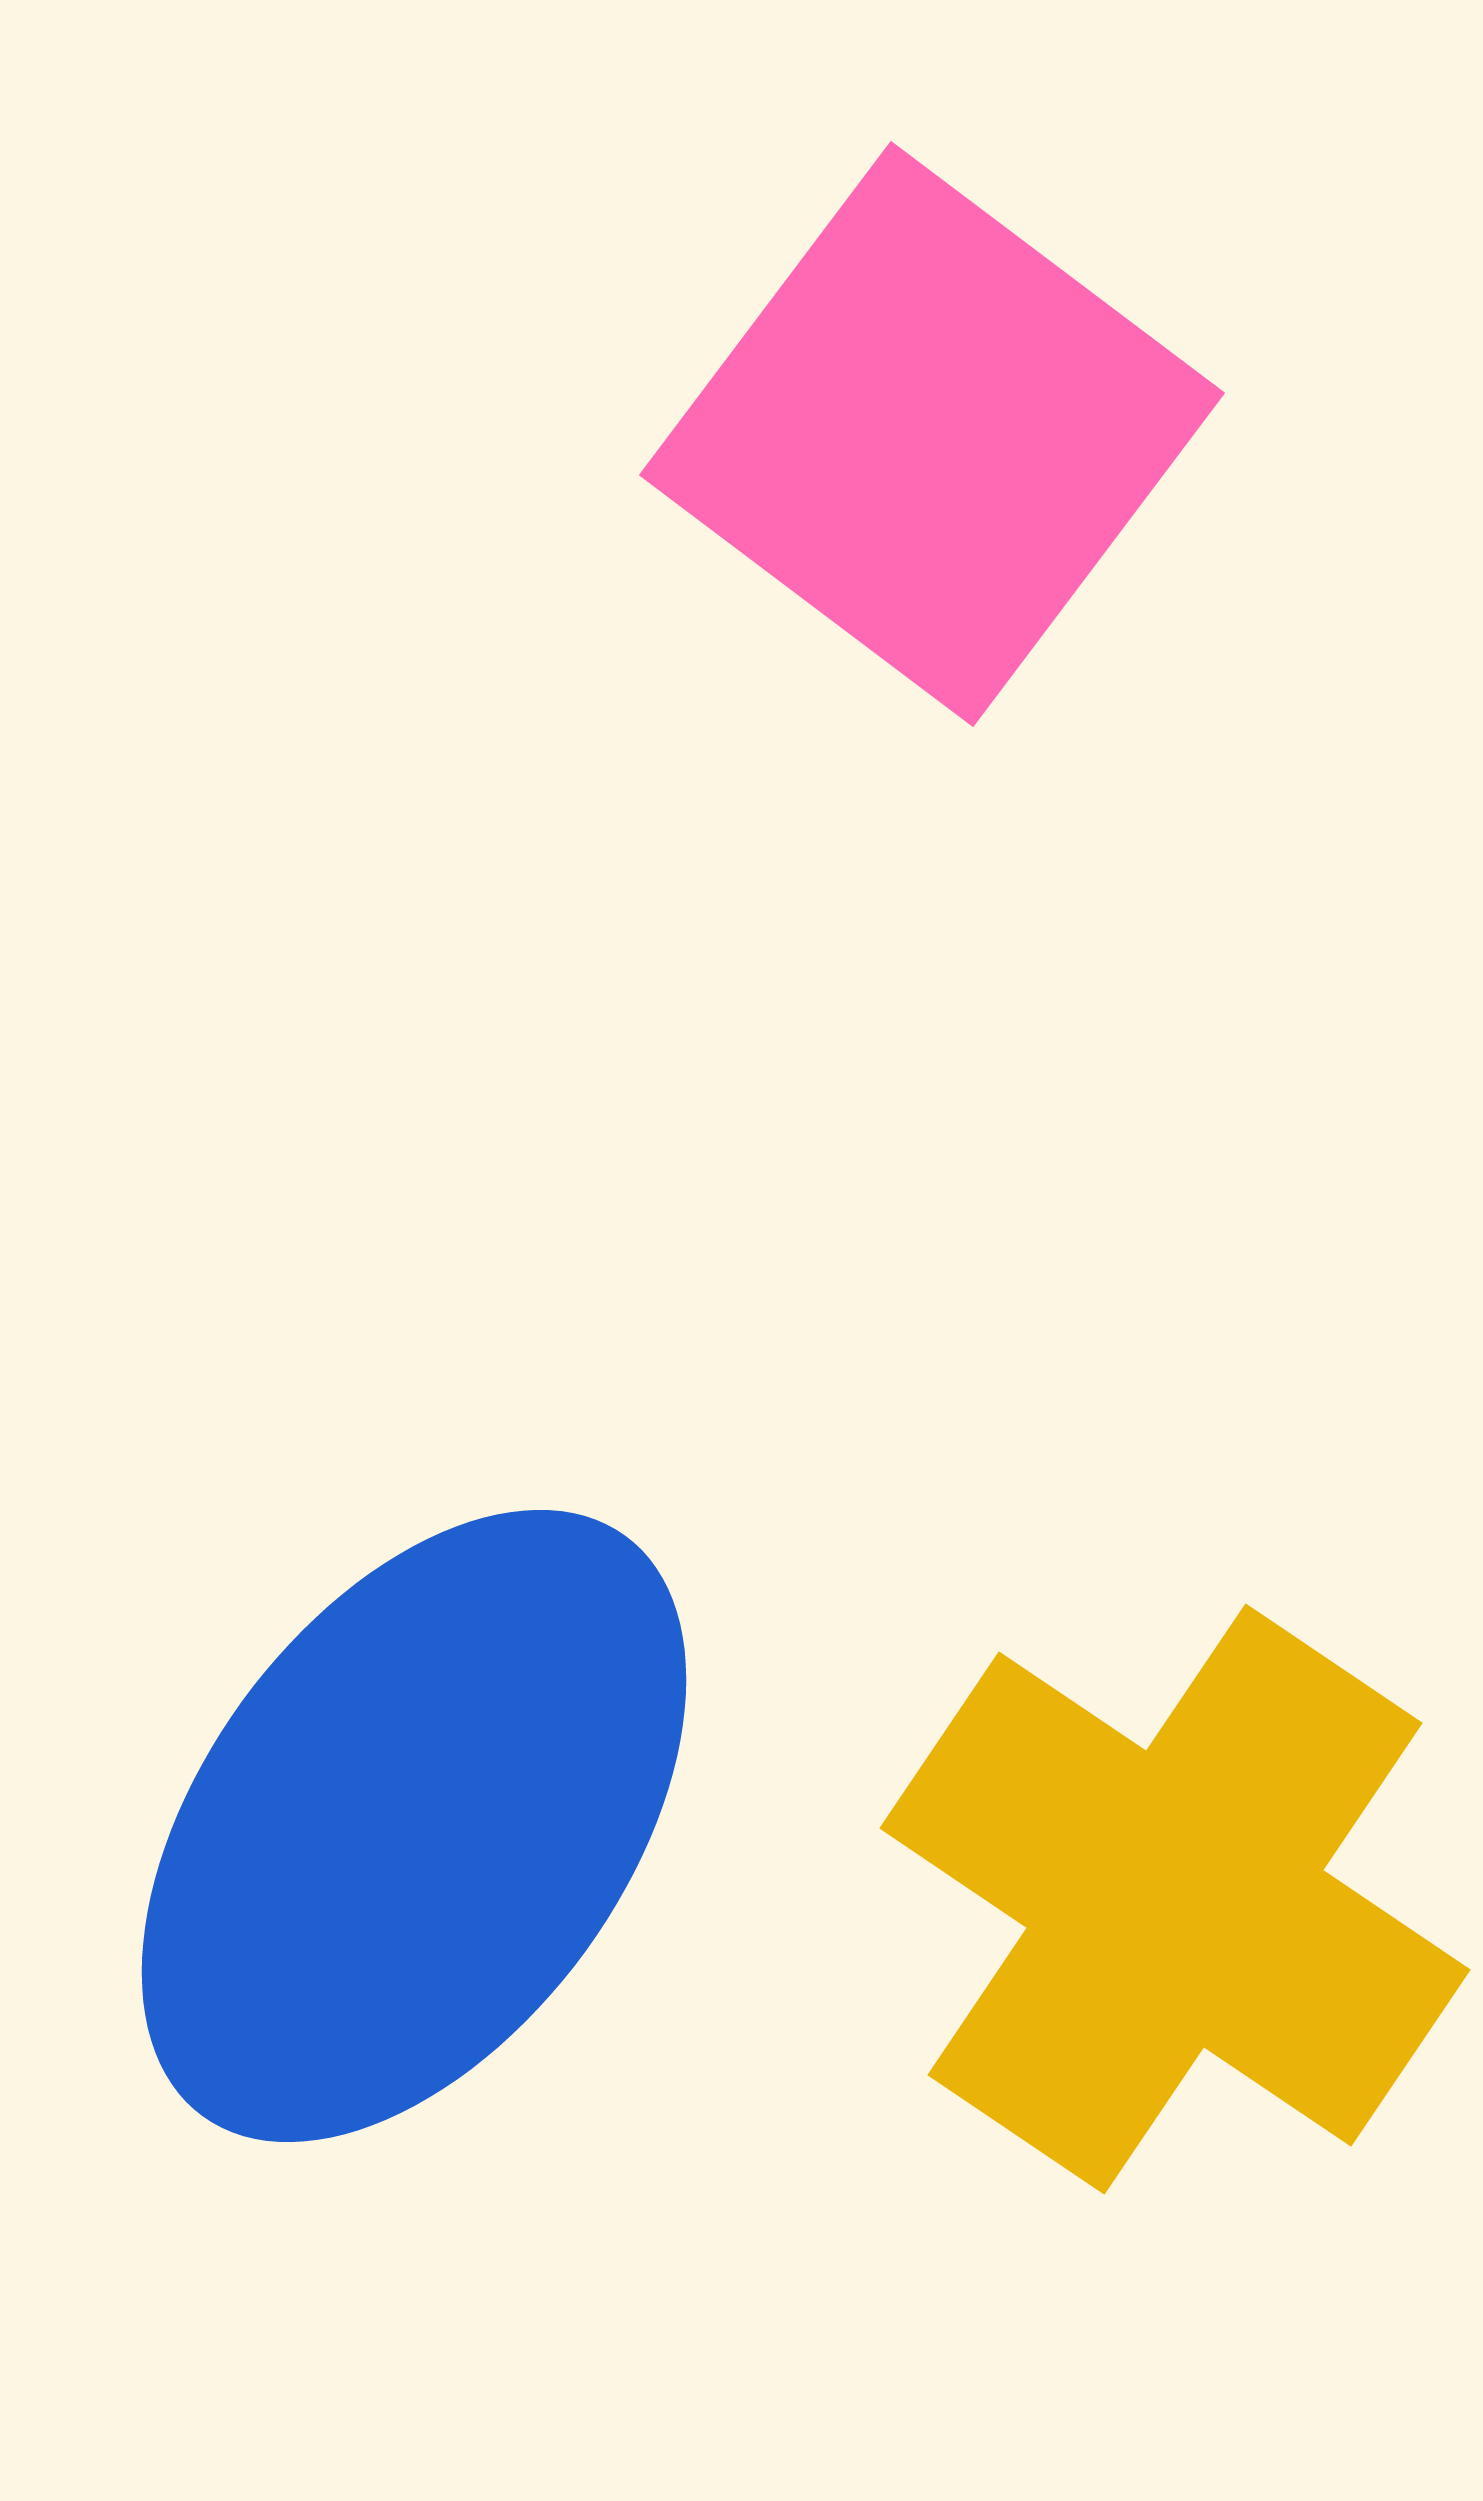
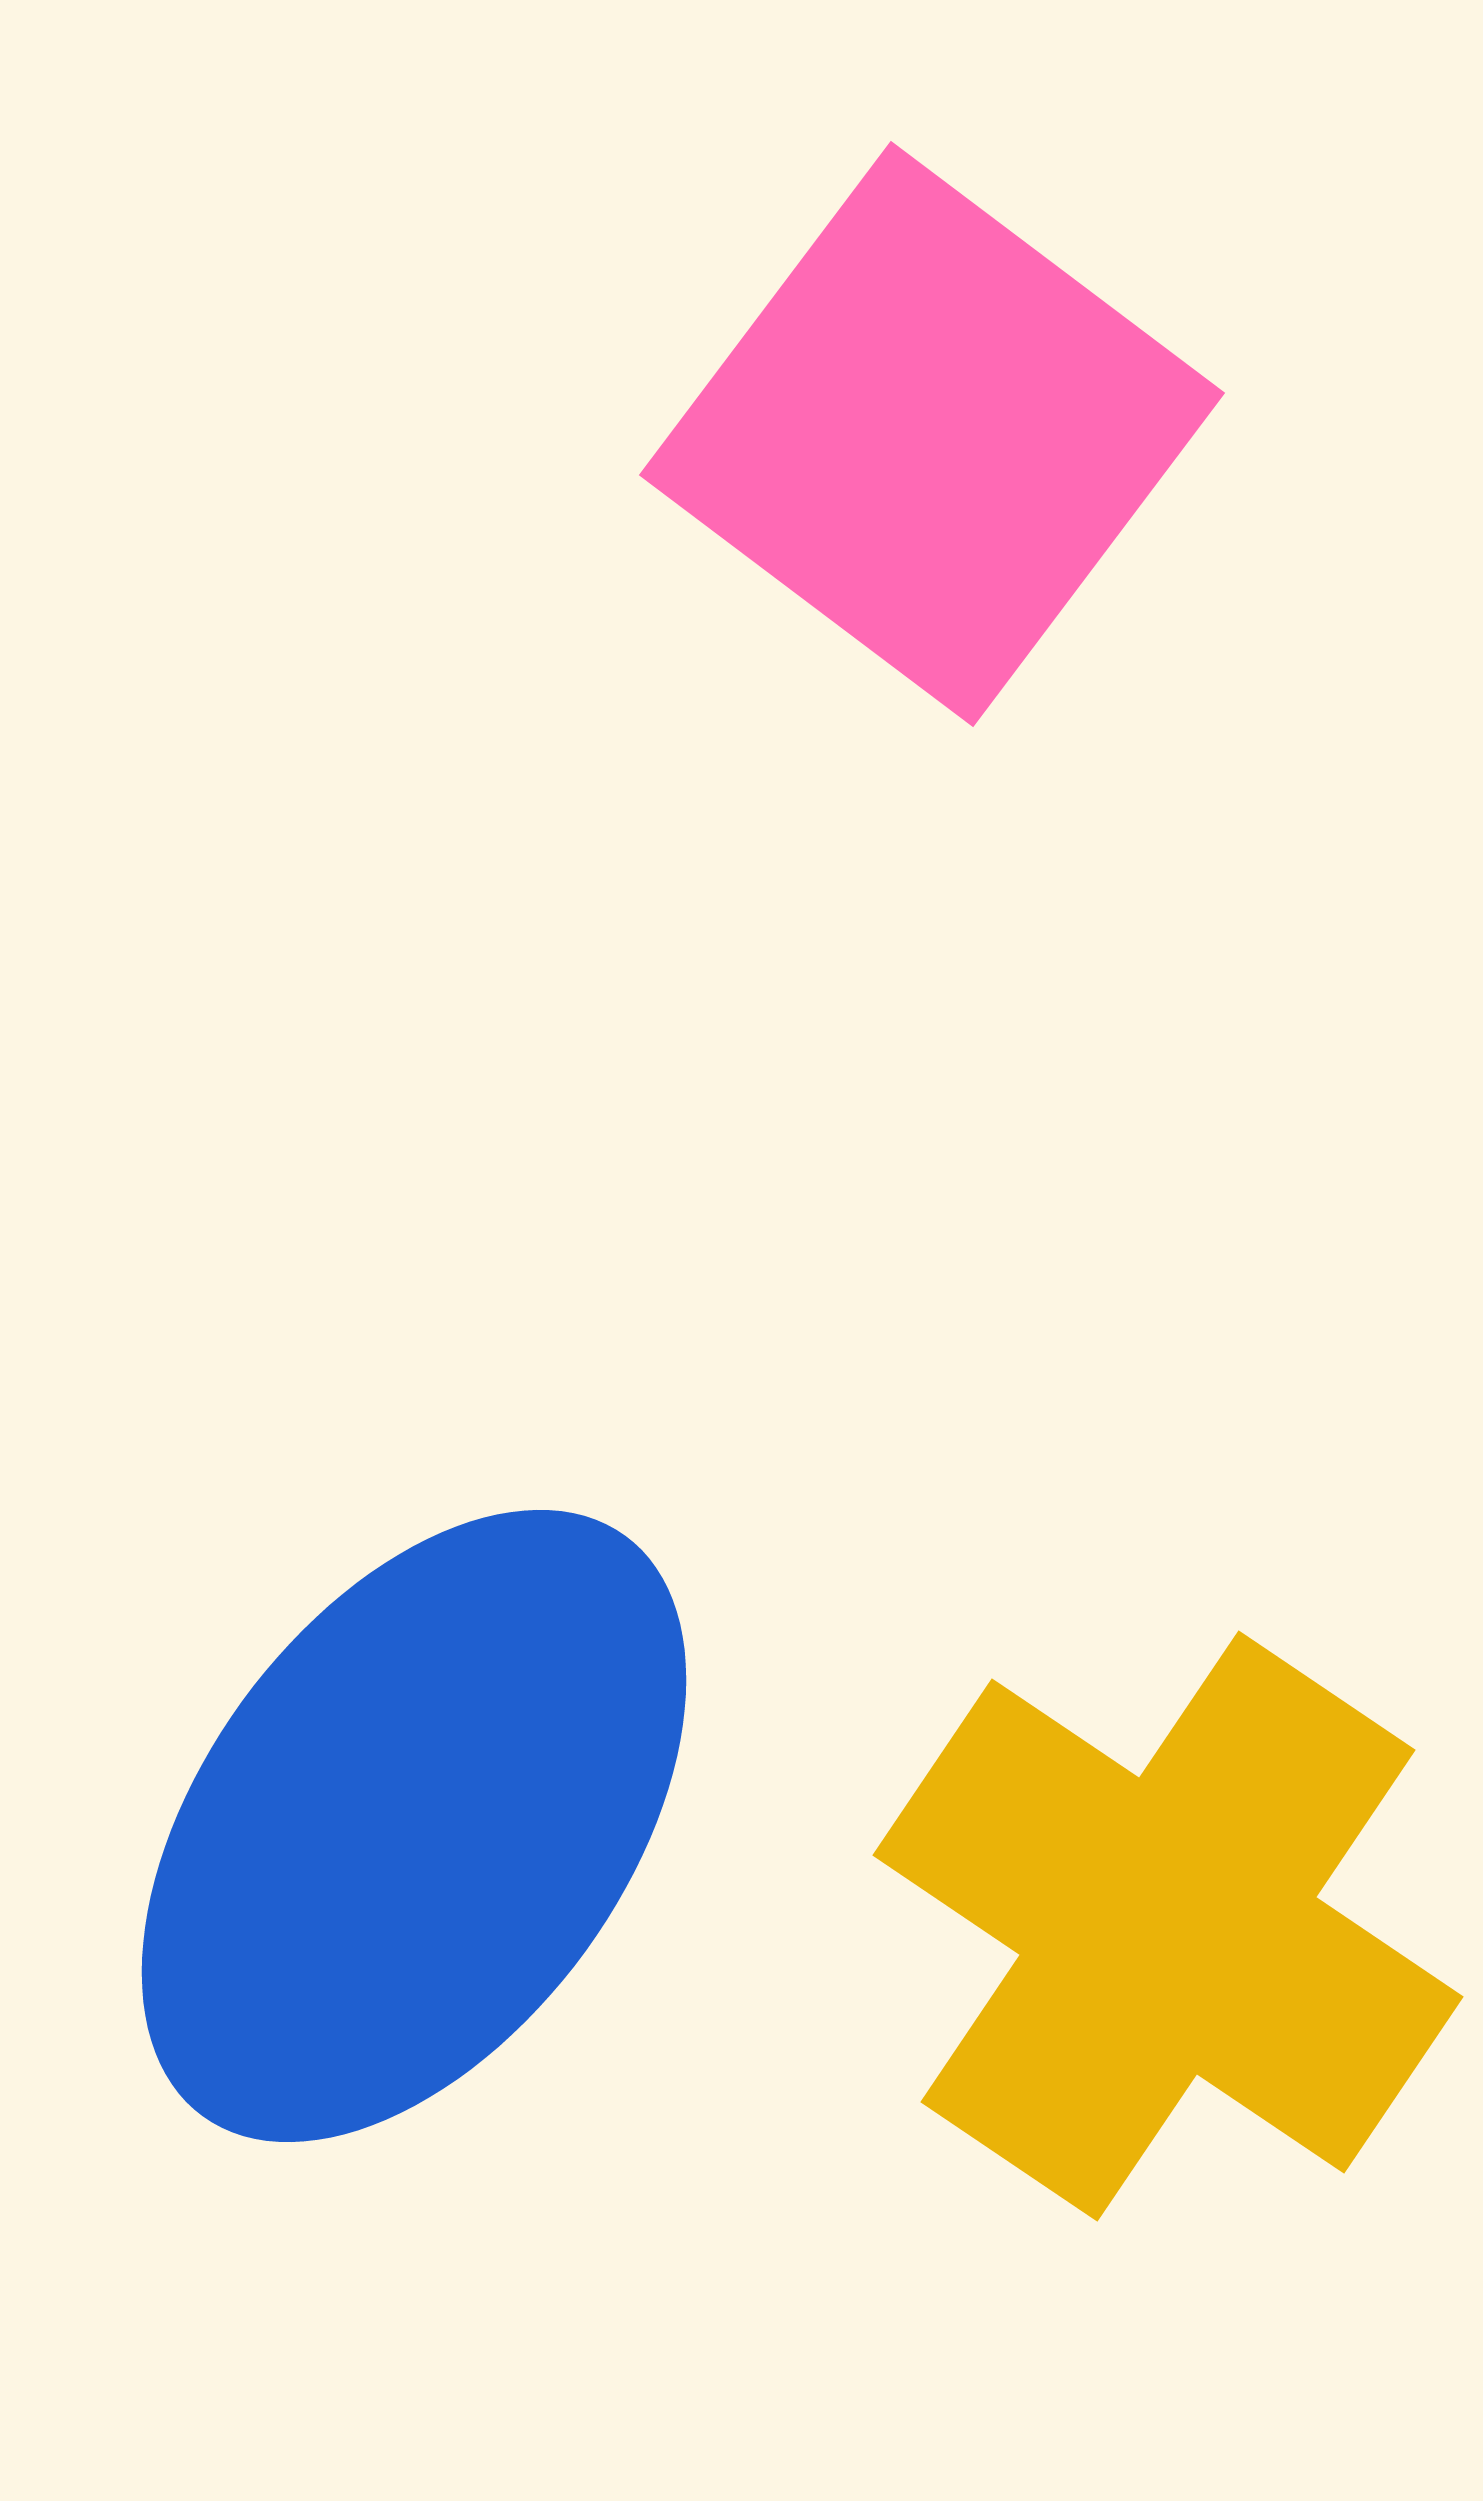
yellow cross: moved 7 px left, 27 px down
